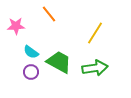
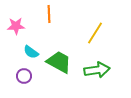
orange line: rotated 36 degrees clockwise
green arrow: moved 2 px right, 2 px down
purple circle: moved 7 px left, 4 px down
